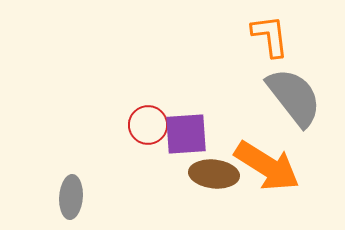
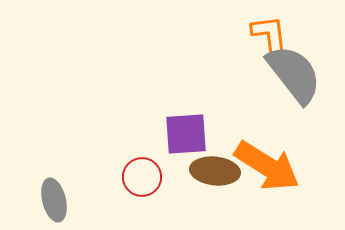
gray semicircle: moved 23 px up
red circle: moved 6 px left, 52 px down
brown ellipse: moved 1 px right, 3 px up
gray ellipse: moved 17 px left, 3 px down; rotated 18 degrees counterclockwise
